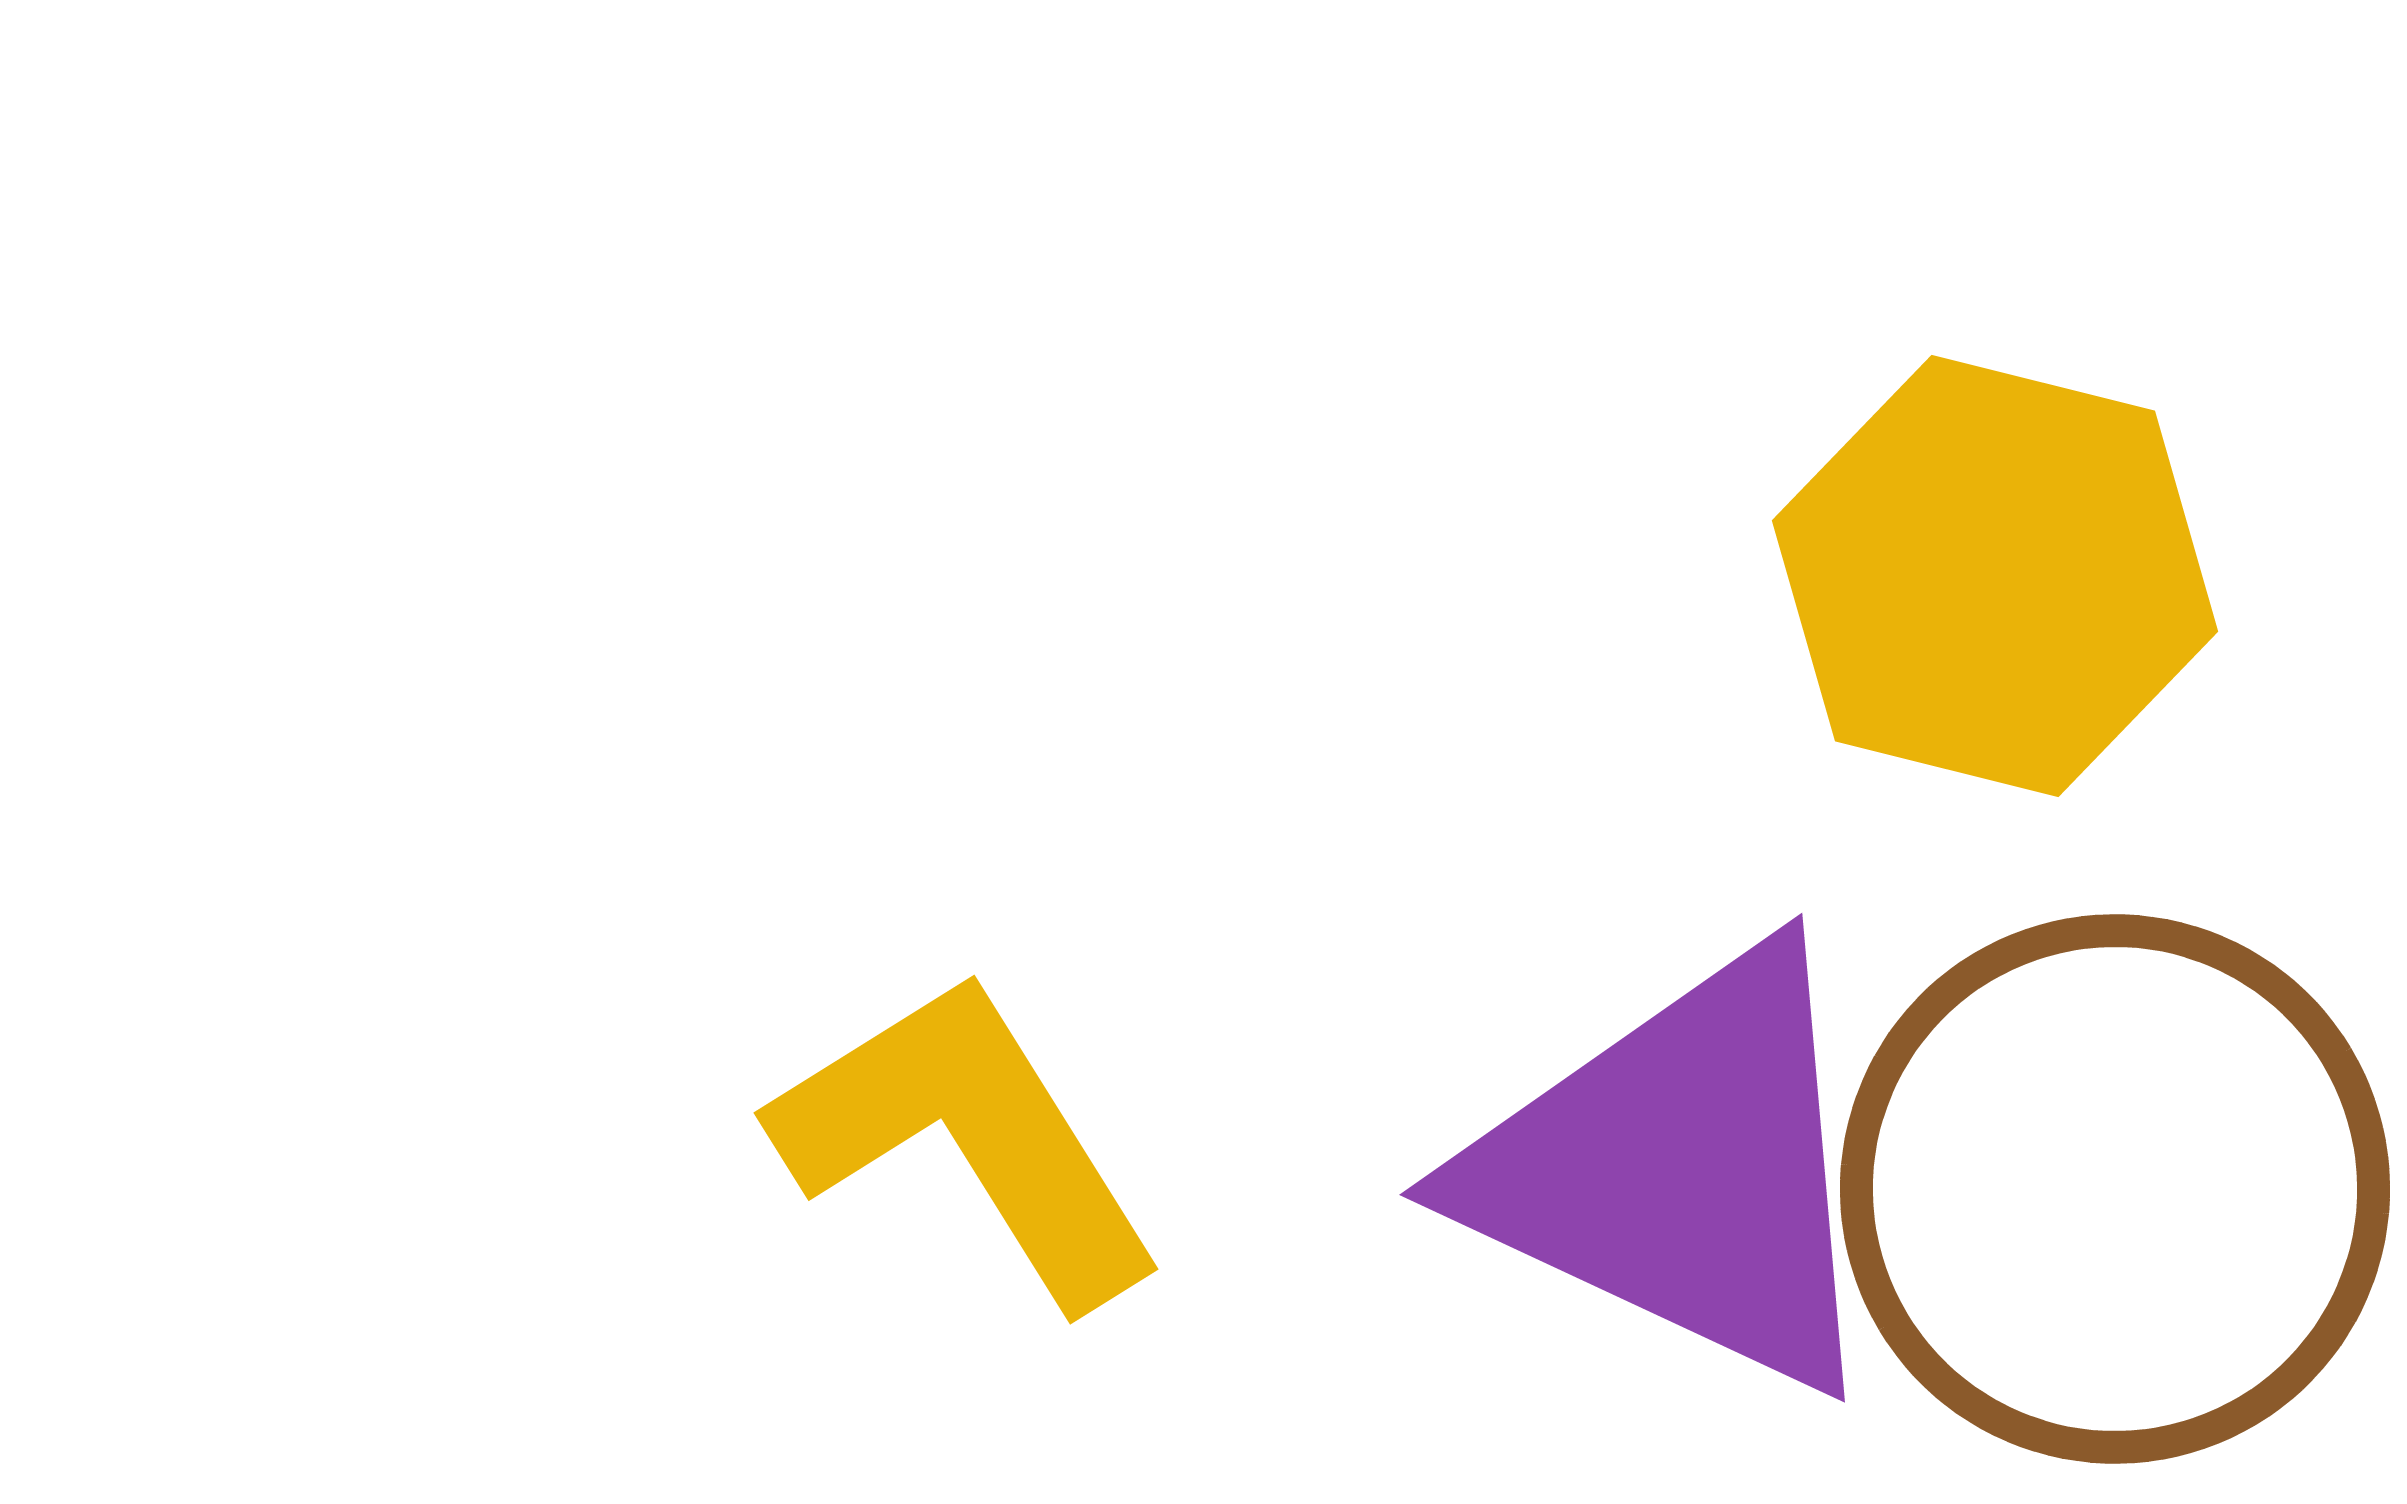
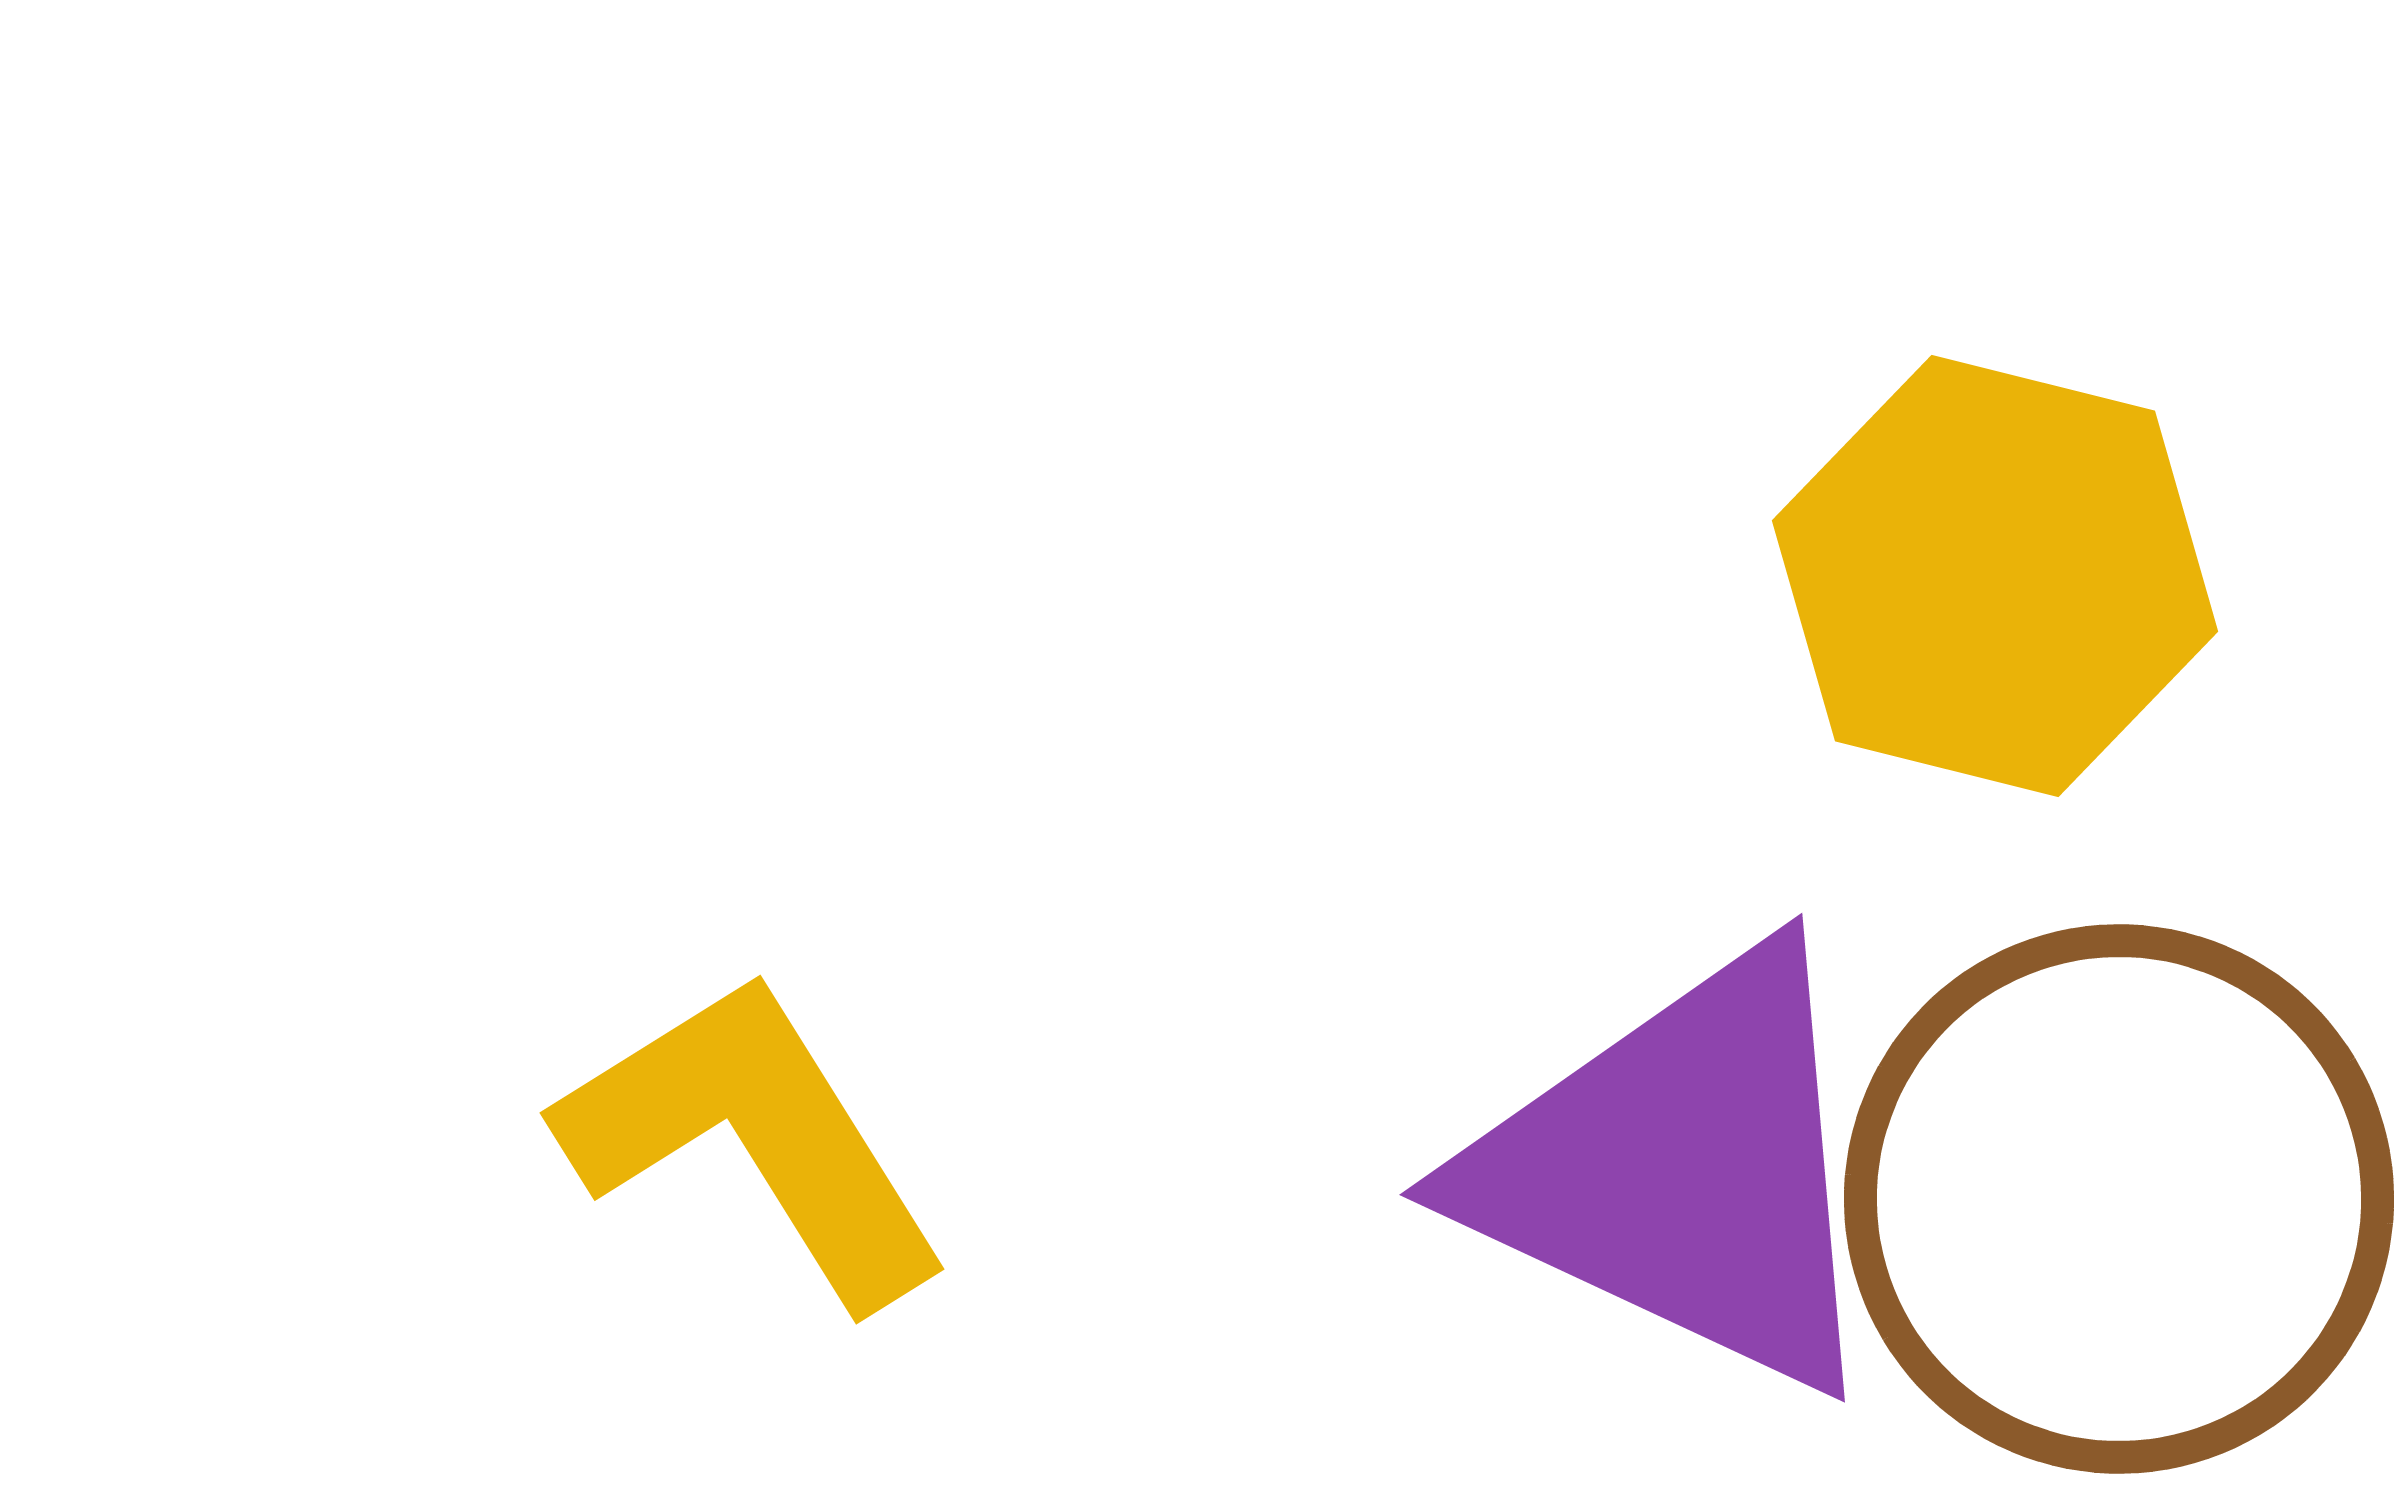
yellow L-shape: moved 214 px left
brown circle: moved 4 px right, 10 px down
